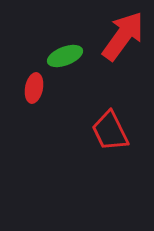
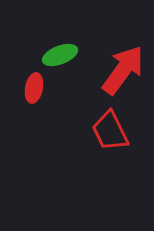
red arrow: moved 34 px down
green ellipse: moved 5 px left, 1 px up
